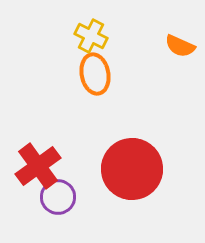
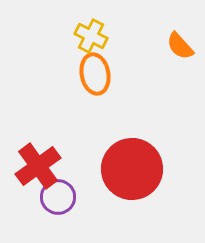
orange semicircle: rotated 24 degrees clockwise
